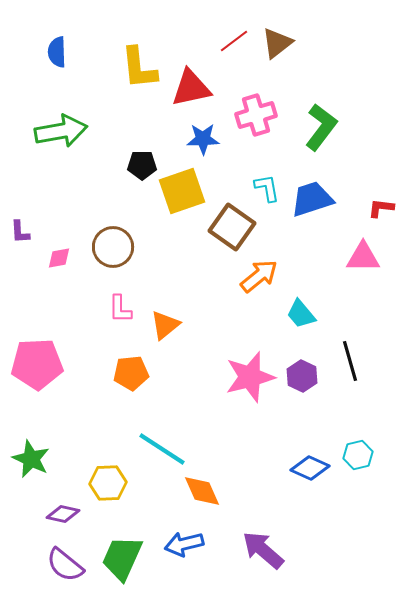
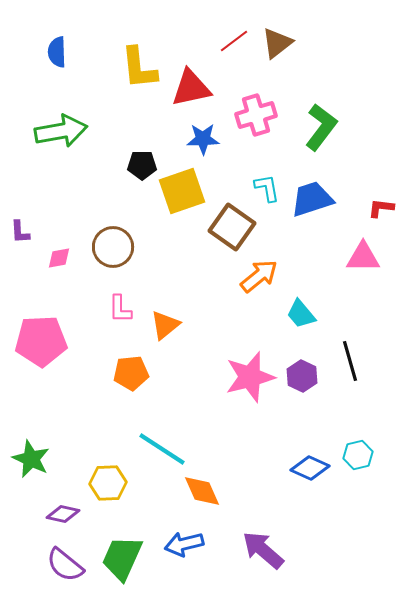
pink pentagon: moved 4 px right, 23 px up
